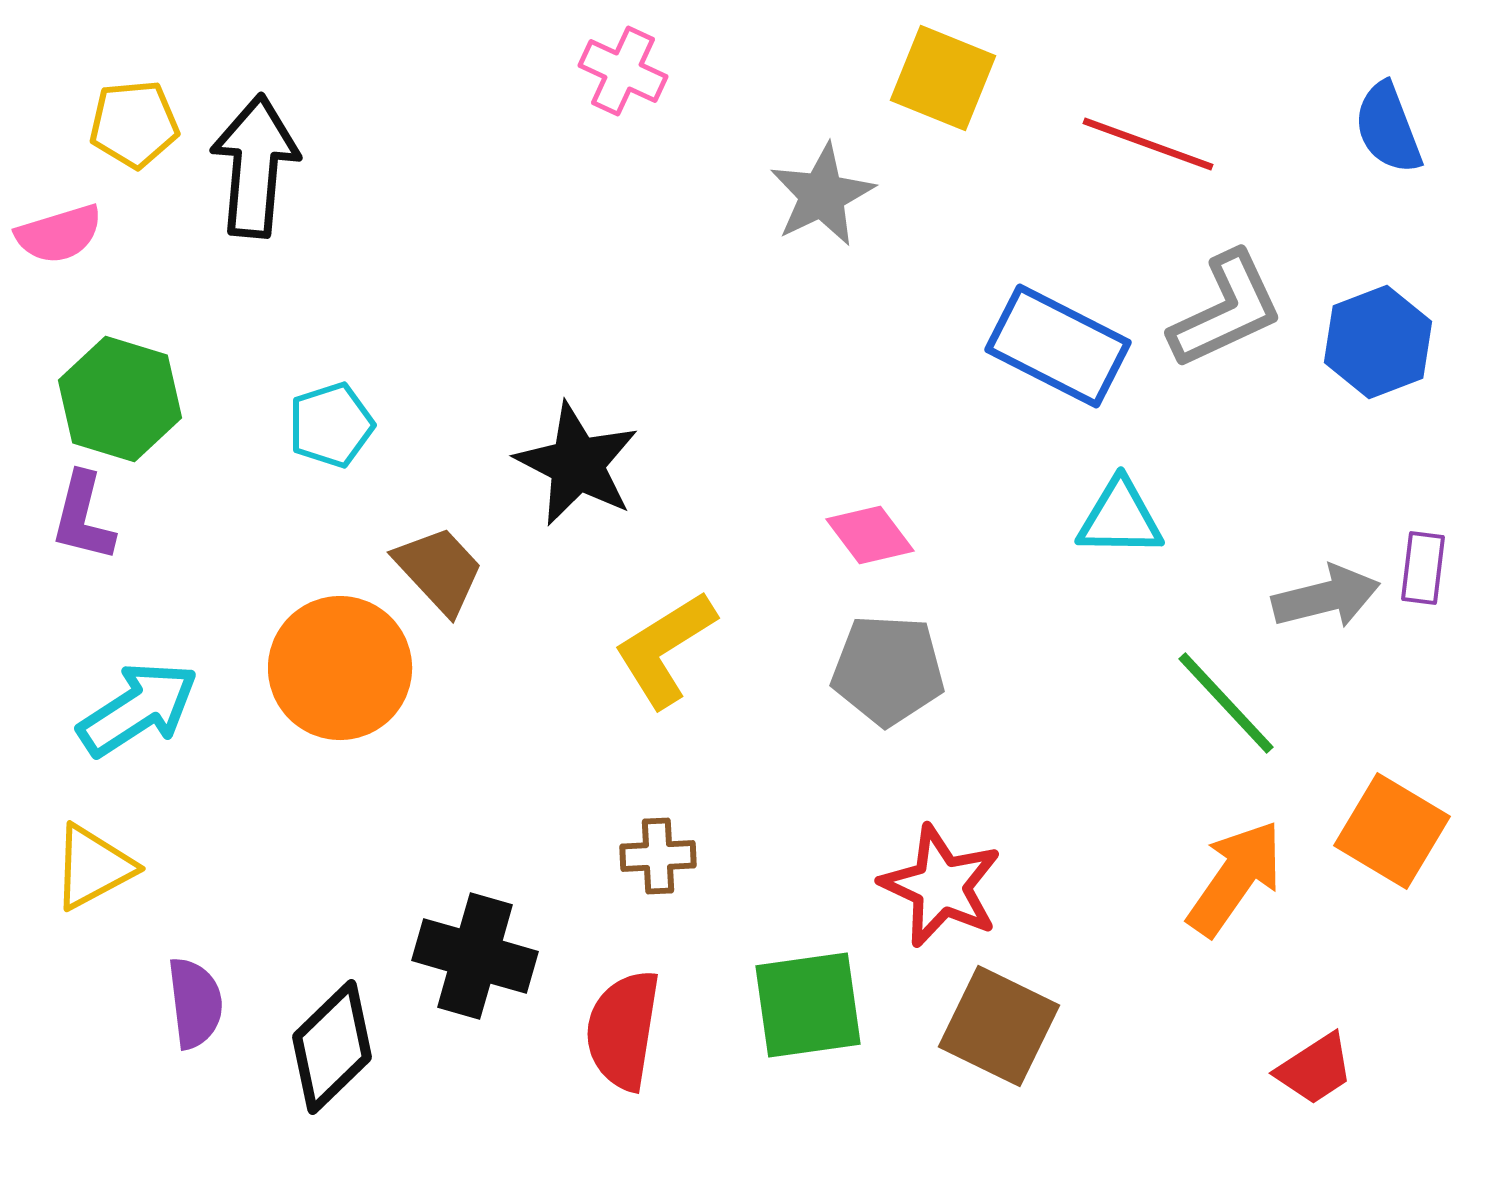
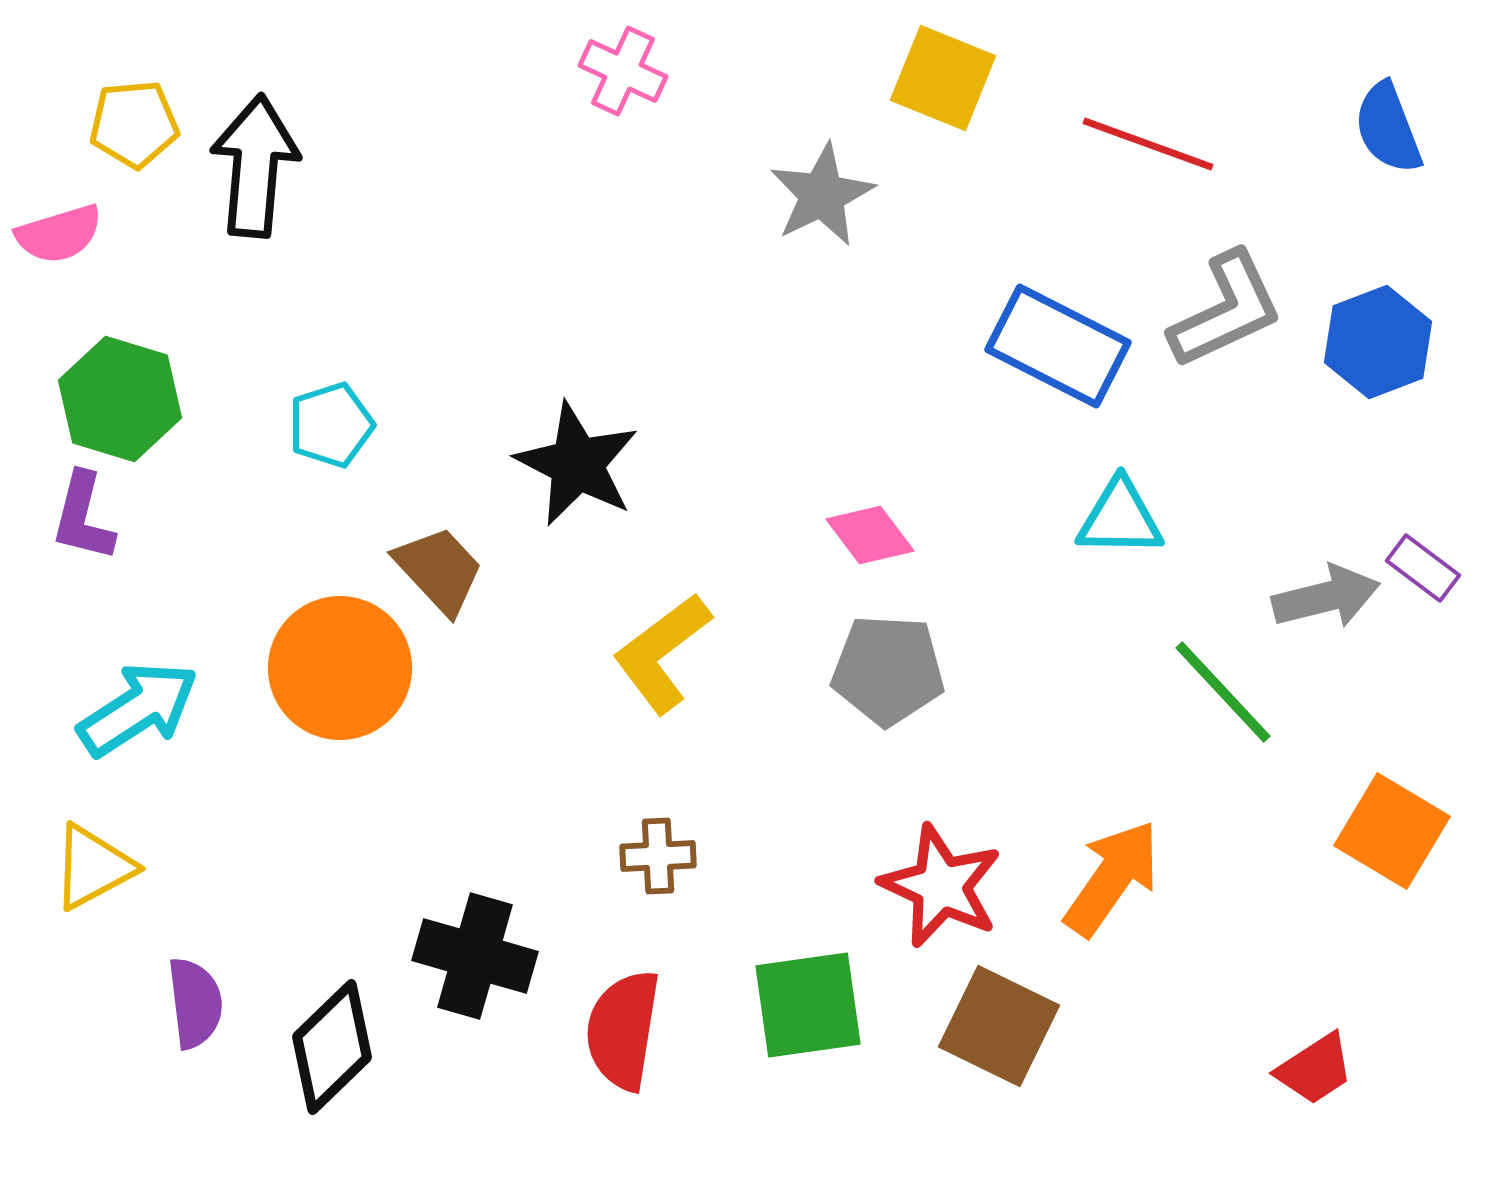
purple rectangle: rotated 60 degrees counterclockwise
yellow L-shape: moved 3 px left, 4 px down; rotated 5 degrees counterclockwise
green line: moved 3 px left, 11 px up
orange arrow: moved 123 px left
